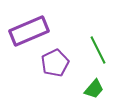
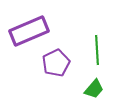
green line: moved 1 px left; rotated 24 degrees clockwise
purple pentagon: moved 1 px right
